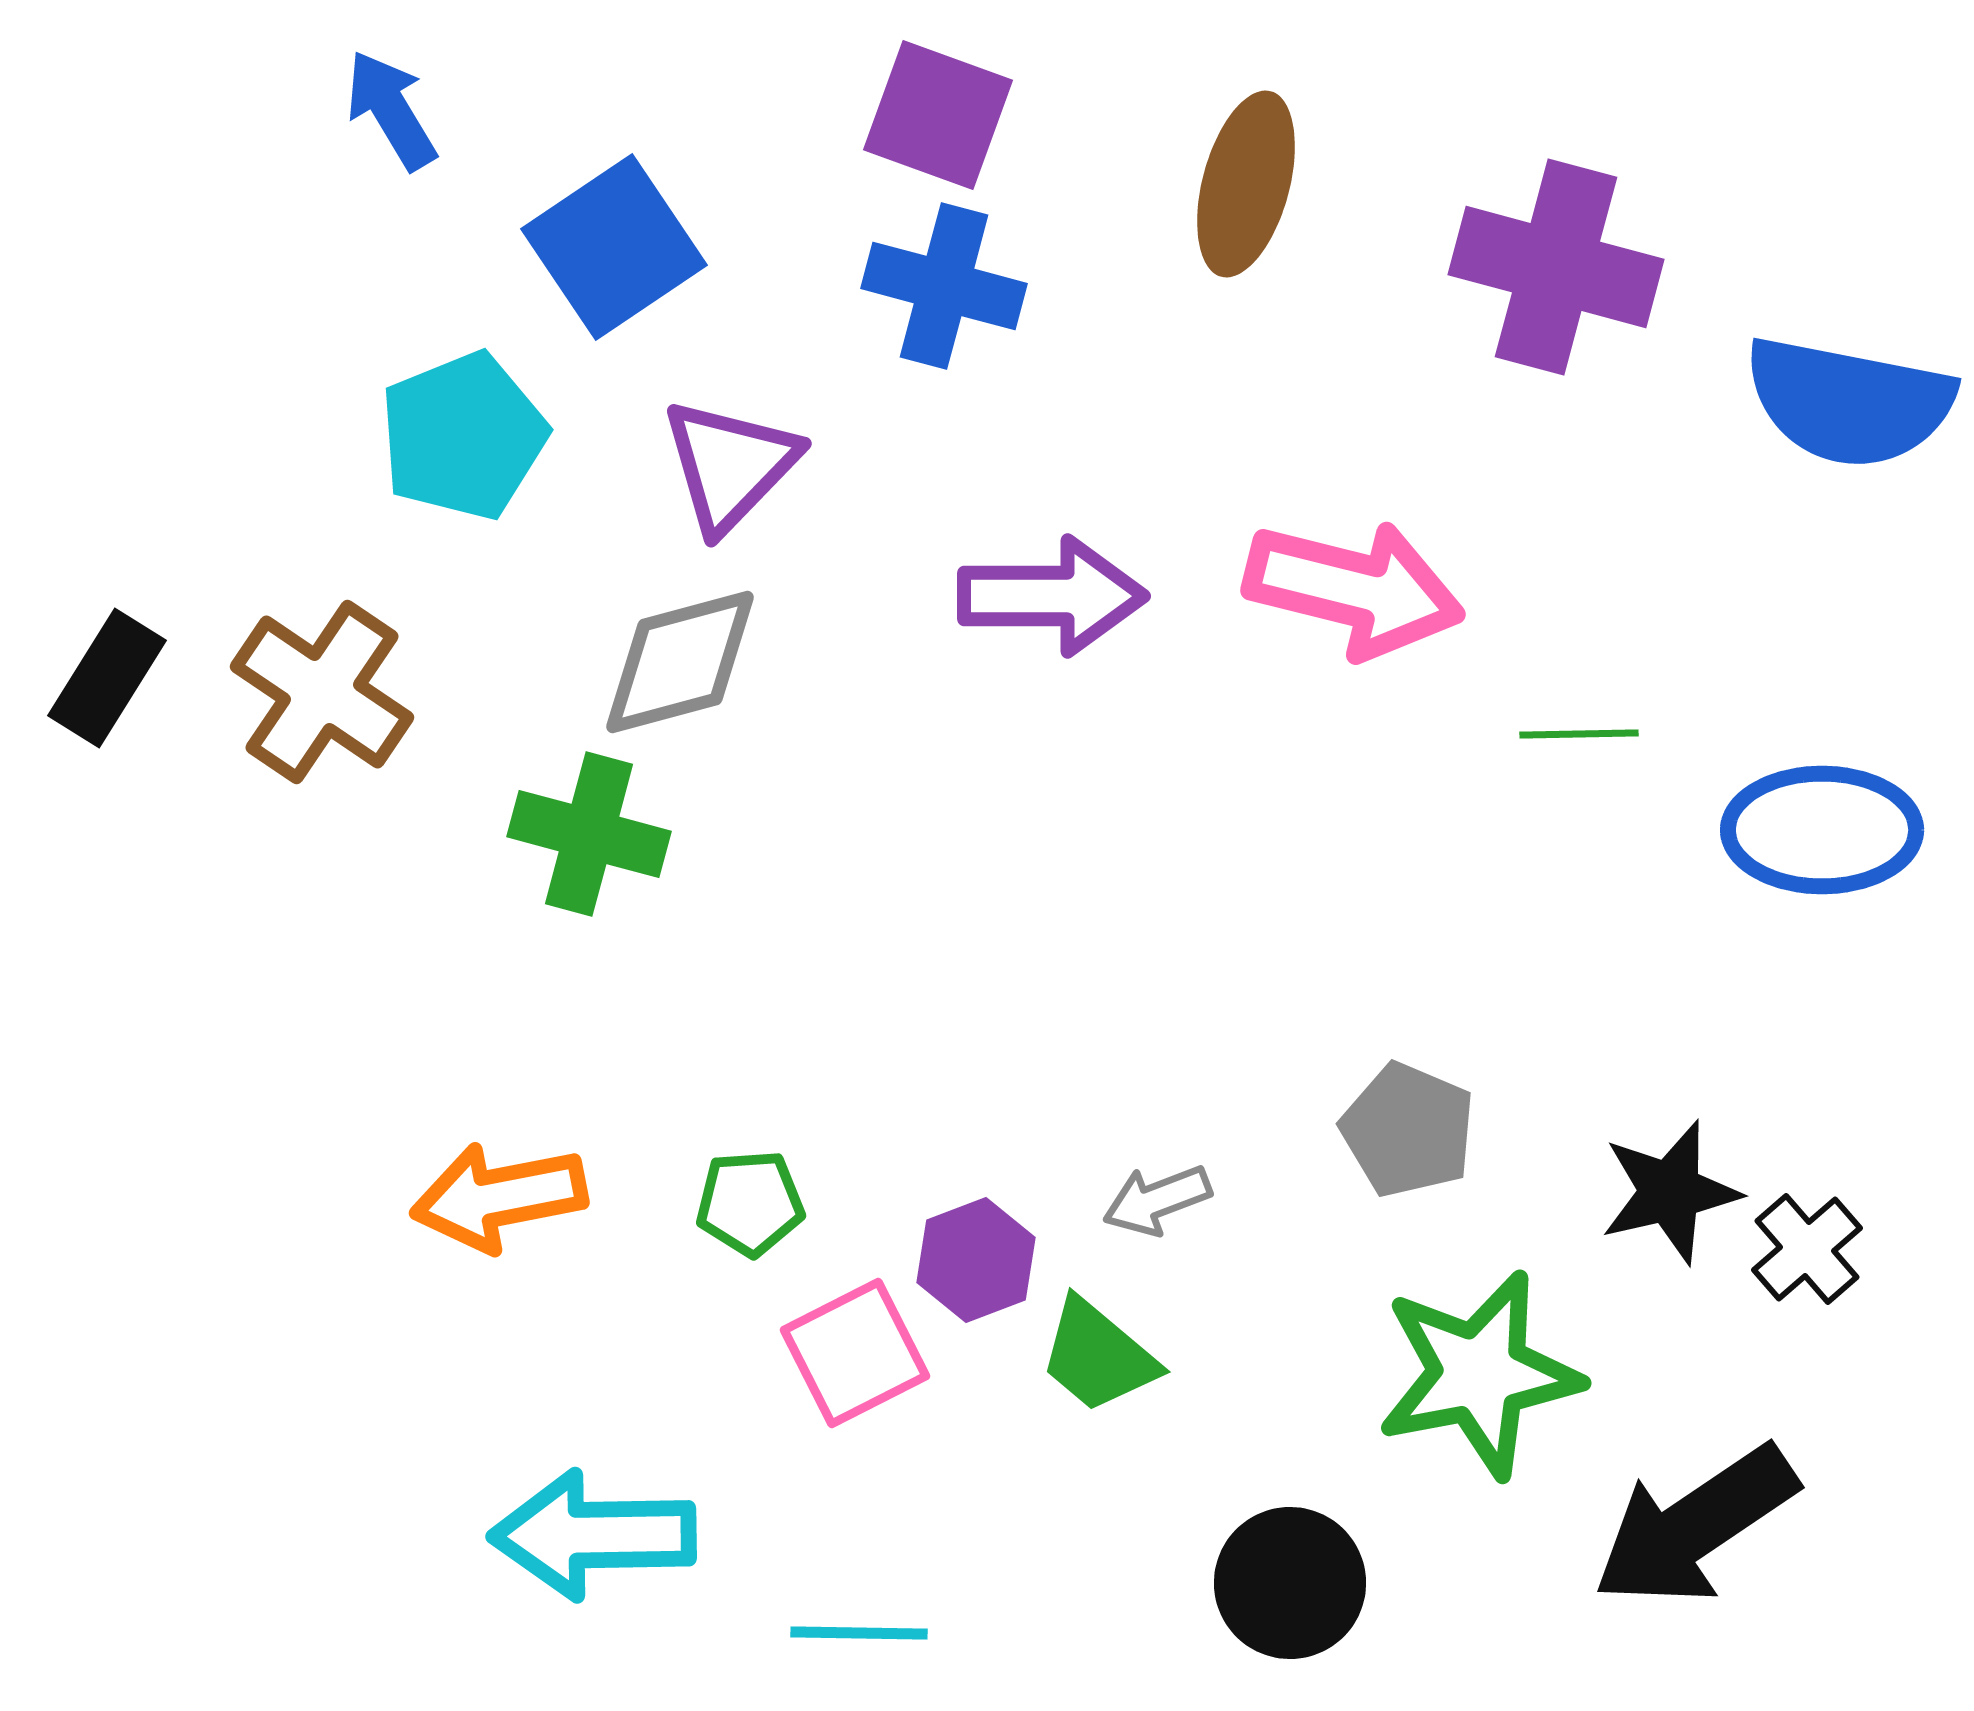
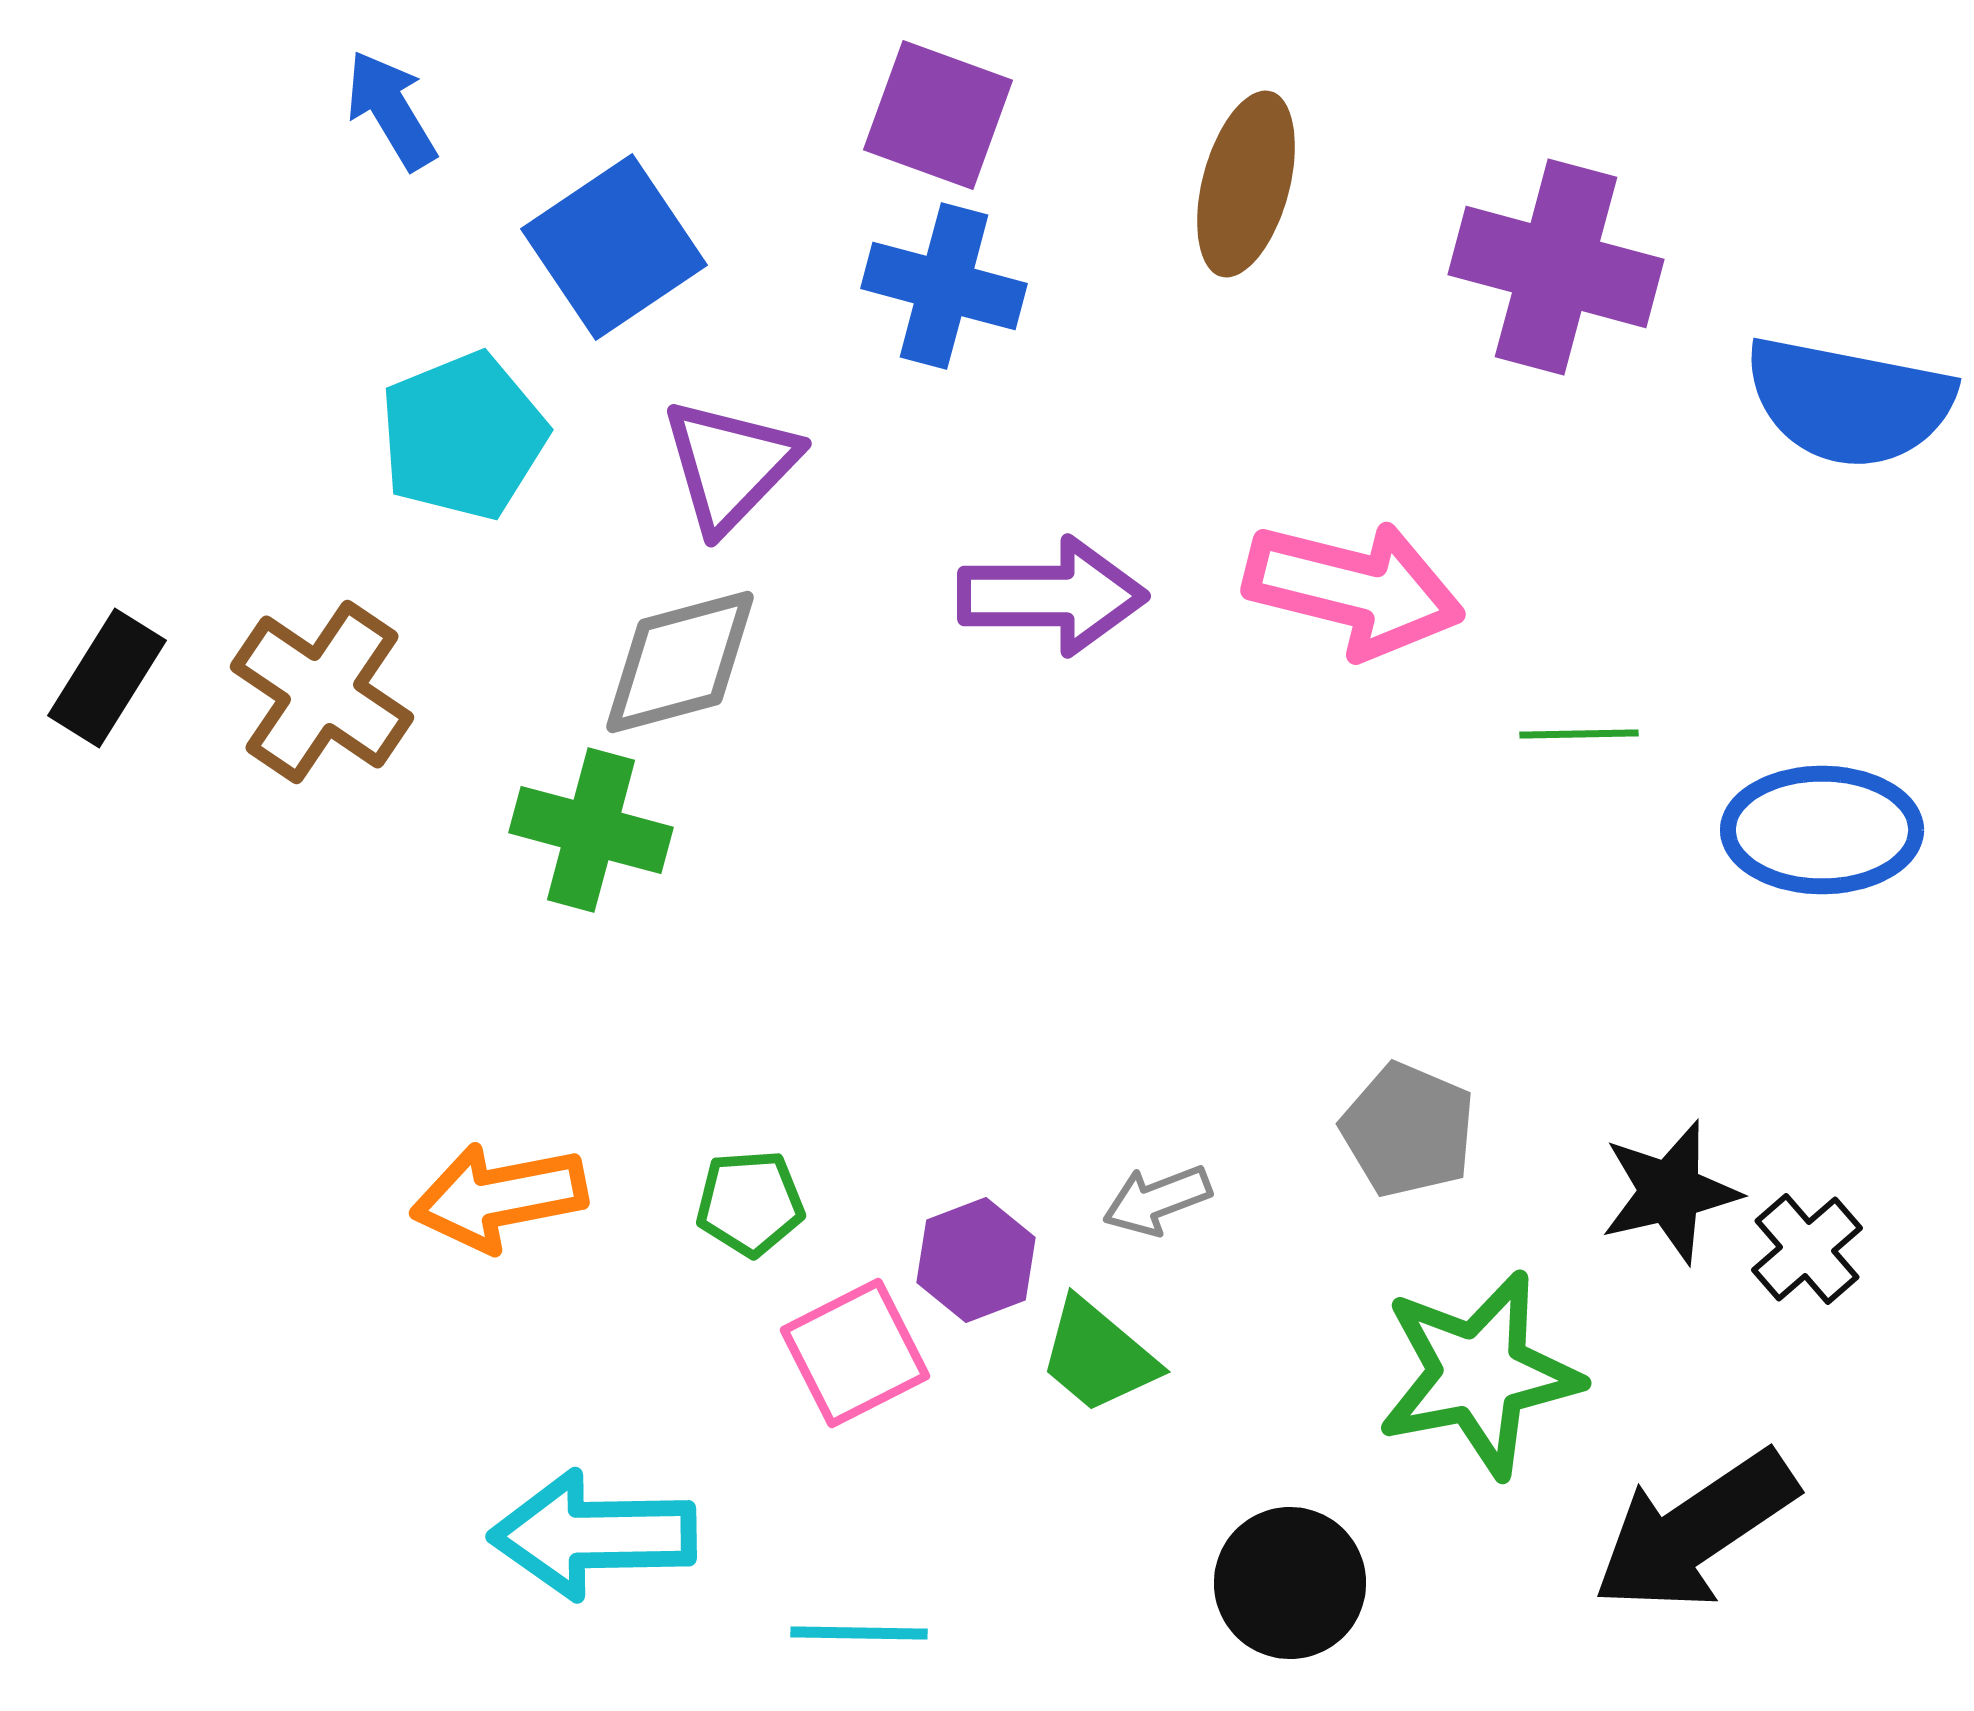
green cross: moved 2 px right, 4 px up
black arrow: moved 5 px down
